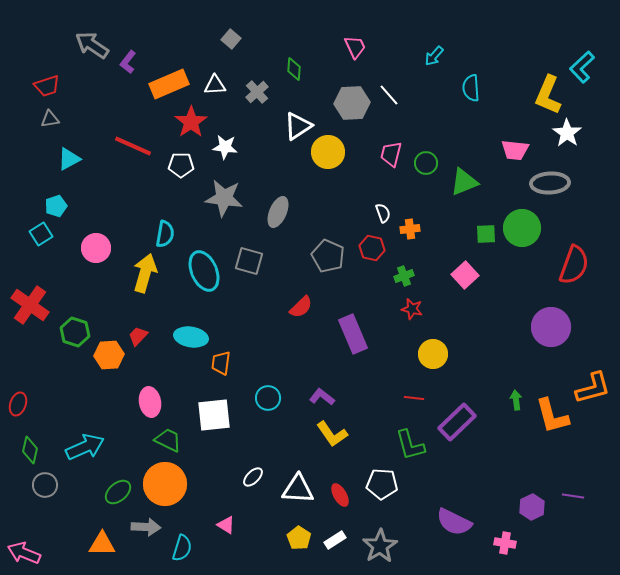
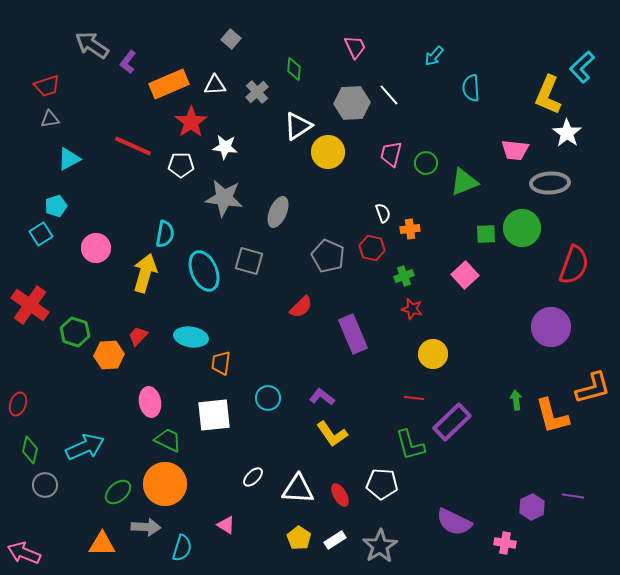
purple rectangle at (457, 422): moved 5 px left
